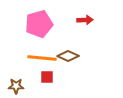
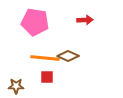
pink pentagon: moved 4 px left, 2 px up; rotated 24 degrees clockwise
orange line: moved 3 px right
